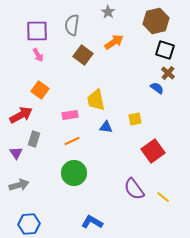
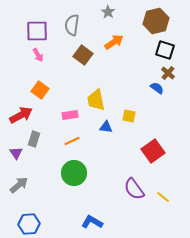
yellow square: moved 6 px left, 3 px up; rotated 24 degrees clockwise
gray arrow: rotated 24 degrees counterclockwise
